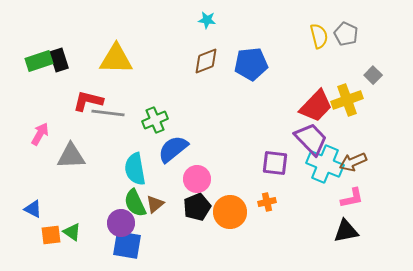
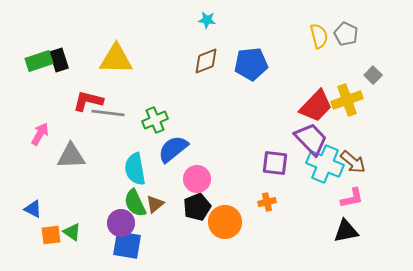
brown arrow: rotated 116 degrees counterclockwise
orange circle: moved 5 px left, 10 px down
